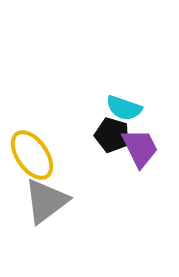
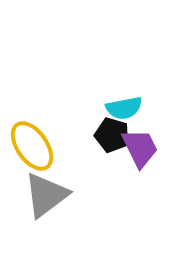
cyan semicircle: rotated 30 degrees counterclockwise
yellow ellipse: moved 9 px up
gray triangle: moved 6 px up
